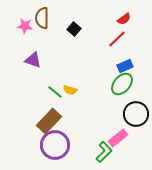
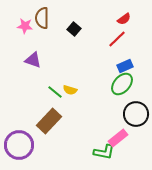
purple circle: moved 36 px left
green L-shape: rotated 55 degrees clockwise
